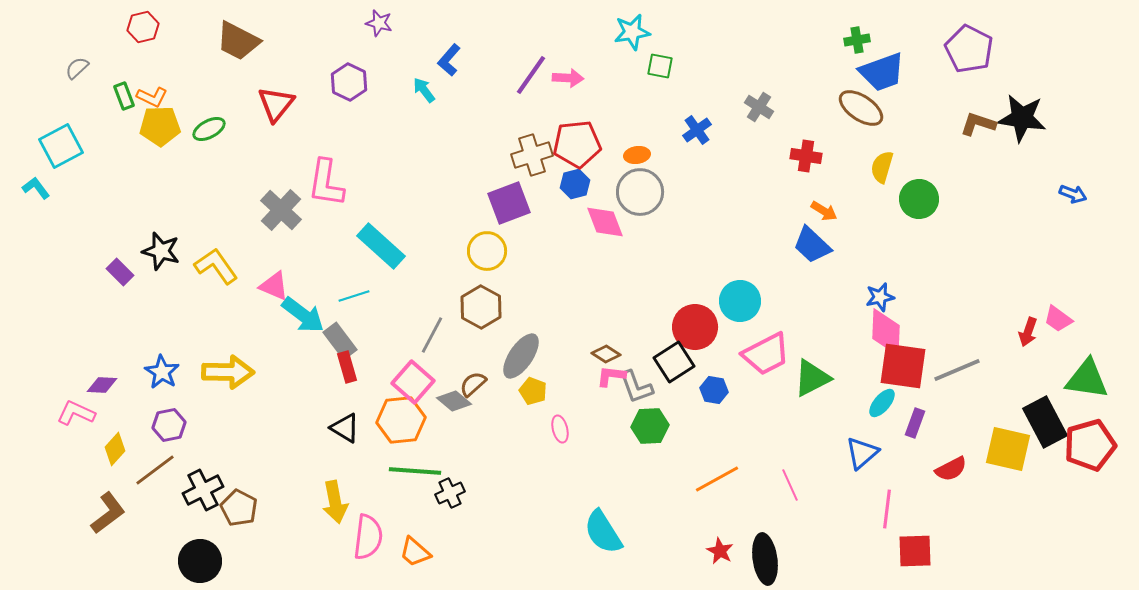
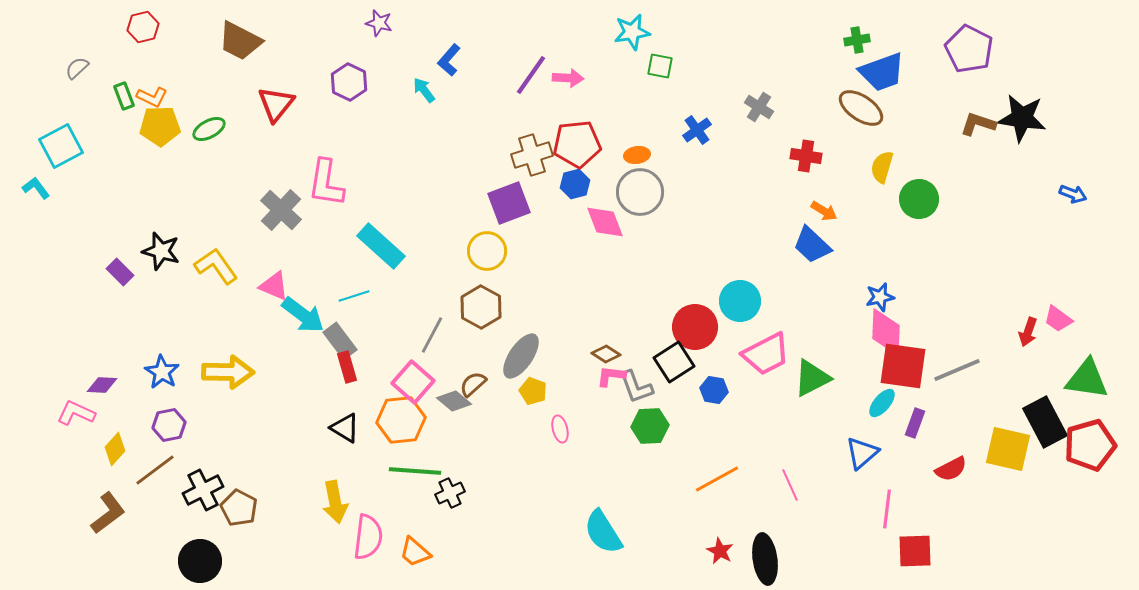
brown trapezoid at (238, 41): moved 2 px right
